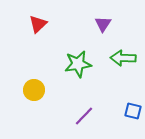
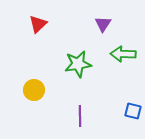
green arrow: moved 4 px up
purple line: moved 4 px left; rotated 45 degrees counterclockwise
